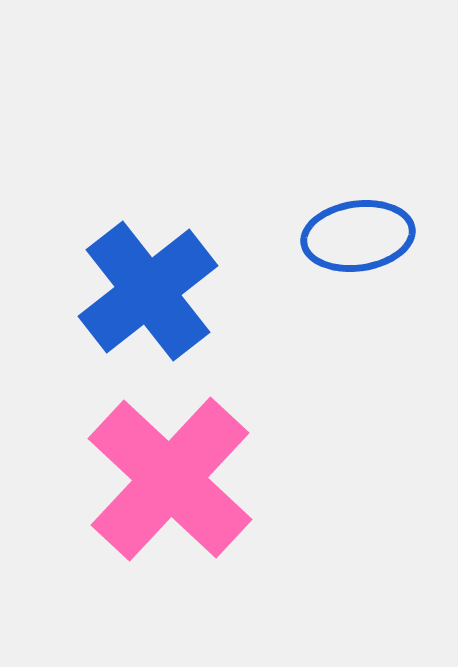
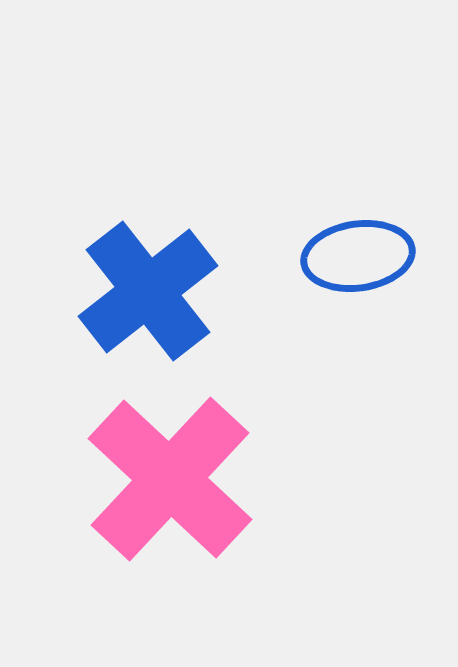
blue ellipse: moved 20 px down
